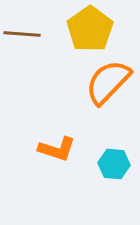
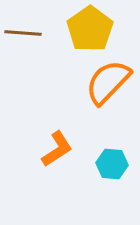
brown line: moved 1 px right, 1 px up
orange L-shape: rotated 51 degrees counterclockwise
cyan hexagon: moved 2 px left
